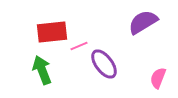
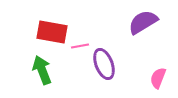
red rectangle: rotated 16 degrees clockwise
pink line: moved 1 px right; rotated 12 degrees clockwise
purple ellipse: rotated 16 degrees clockwise
